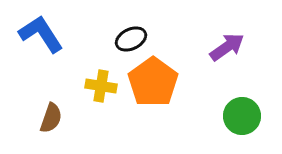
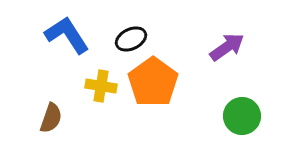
blue L-shape: moved 26 px right, 1 px down
